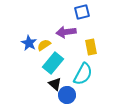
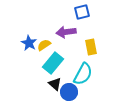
blue circle: moved 2 px right, 3 px up
